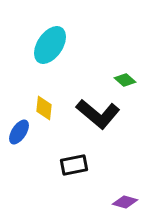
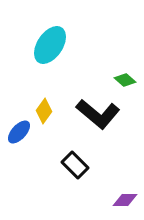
yellow diamond: moved 3 px down; rotated 30 degrees clockwise
blue ellipse: rotated 10 degrees clockwise
black rectangle: moved 1 px right; rotated 56 degrees clockwise
purple diamond: moved 2 px up; rotated 15 degrees counterclockwise
